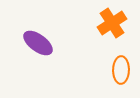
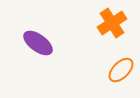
orange ellipse: rotated 44 degrees clockwise
